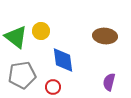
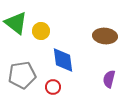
green triangle: moved 14 px up
purple semicircle: moved 3 px up
